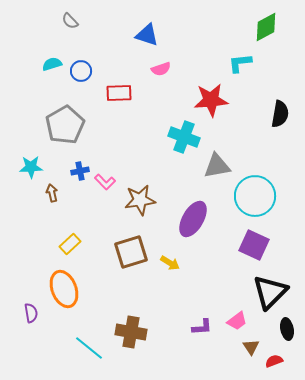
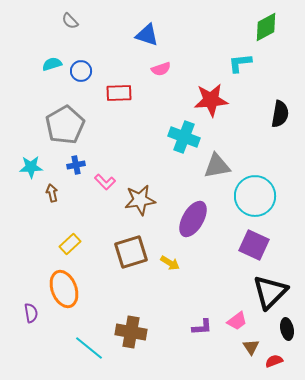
blue cross: moved 4 px left, 6 px up
